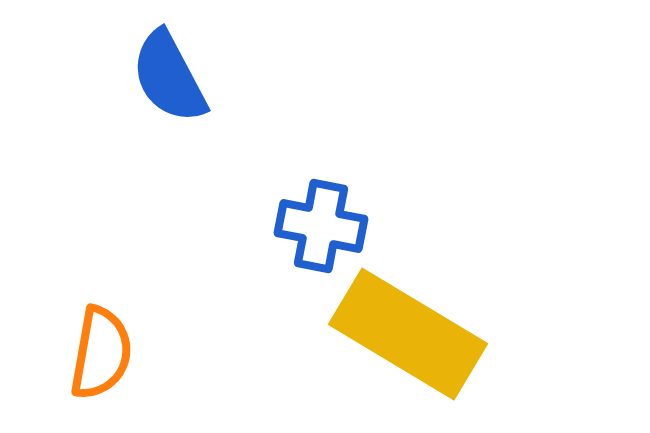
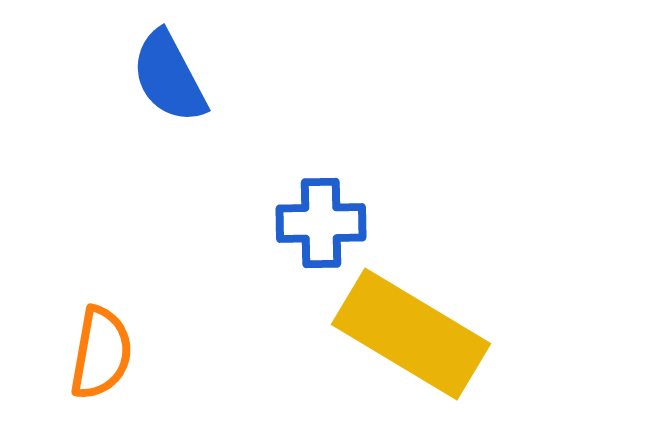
blue cross: moved 3 px up; rotated 12 degrees counterclockwise
yellow rectangle: moved 3 px right
